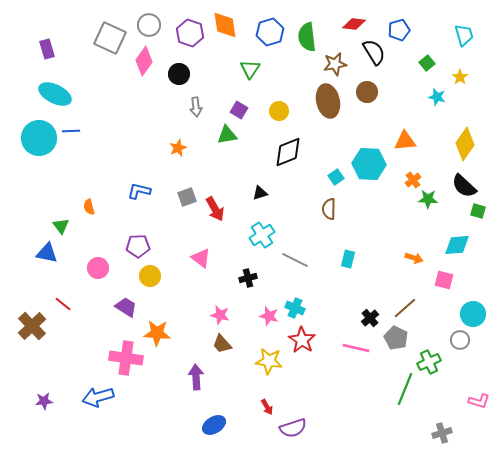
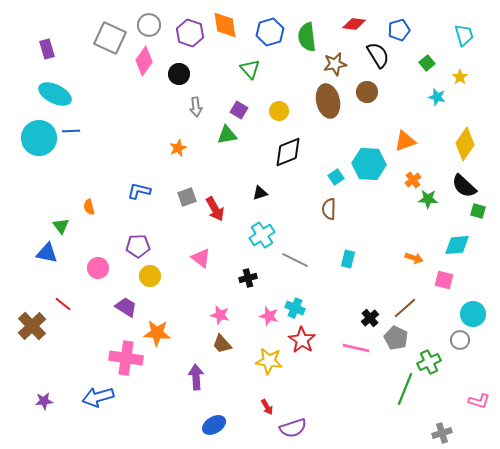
black semicircle at (374, 52): moved 4 px right, 3 px down
green triangle at (250, 69): rotated 15 degrees counterclockwise
orange triangle at (405, 141): rotated 15 degrees counterclockwise
